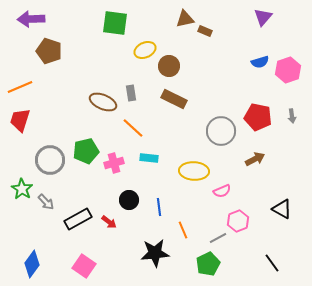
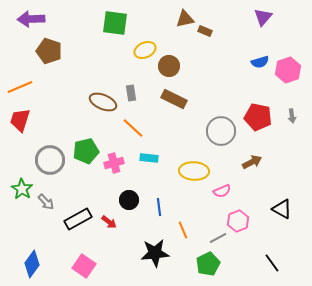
brown arrow at (255, 159): moved 3 px left, 3 px down
